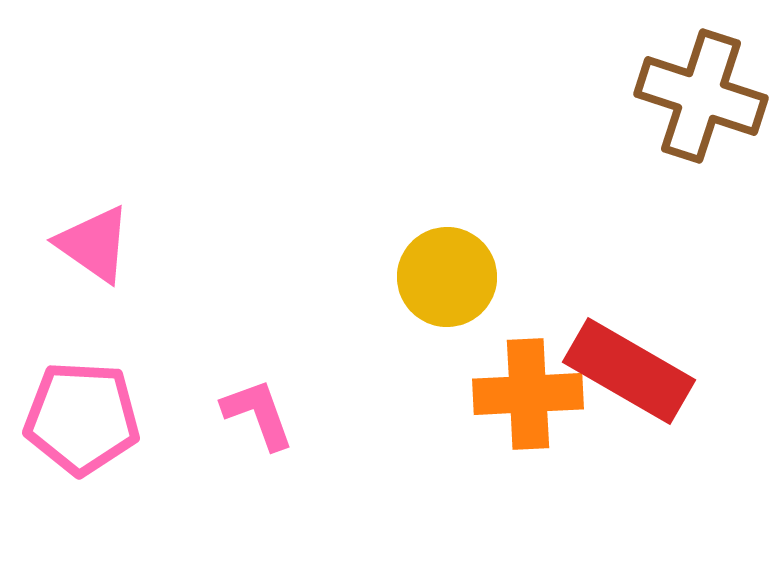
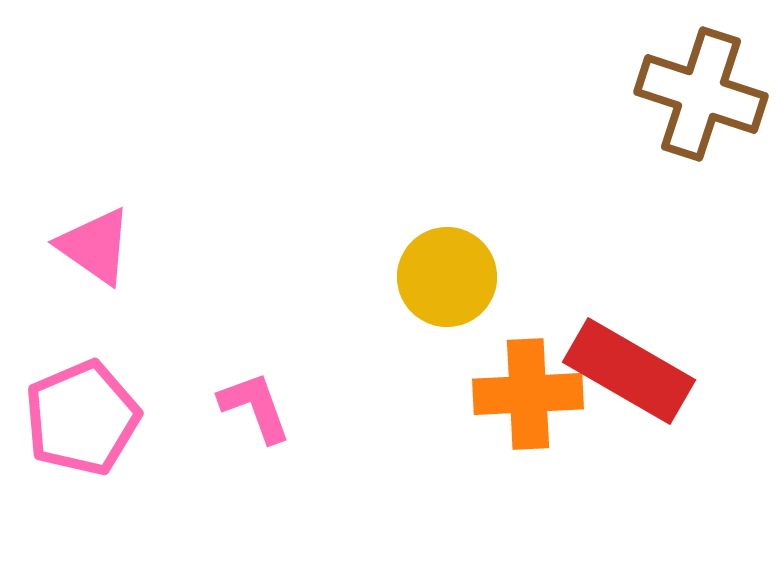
brown cross: moved 2 px up
pink triangle: moved 1 px right, 2 px down
pink L-shape: moved 3 px left, 7 px up
pink pentagon: rotated 26 degrees counterclockwise
